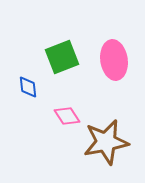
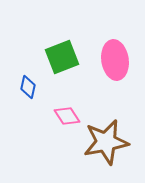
pink ellipse: moved 1 px right
blue diamond: rotated 20 degrees clockwise
